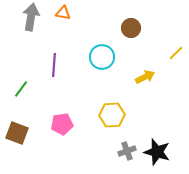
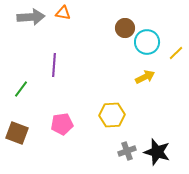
gray arrow: rotated 76 degrees clockwise
brown circle: moved 6 px left
cyan circle: moved 45 px right, 15 px up
